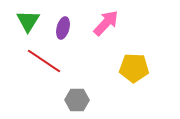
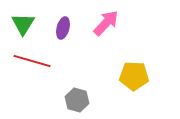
green triangle: moved 5 px left, 3 px down
red line: moved 12 px left; rotated 18 degrees counterclockwise
yellow pentagon: moved 8 px down
gray hexagon: rotated 15 degrees clockwise
